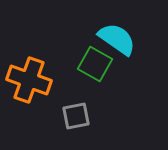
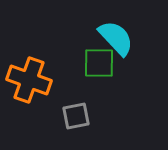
cyan semicircle: moved 1 px left, 1 px up; rotated 12 degrees clockwise
green square: moved 4 px right, 1 px up; rotated 28 degrees counterclockwise
